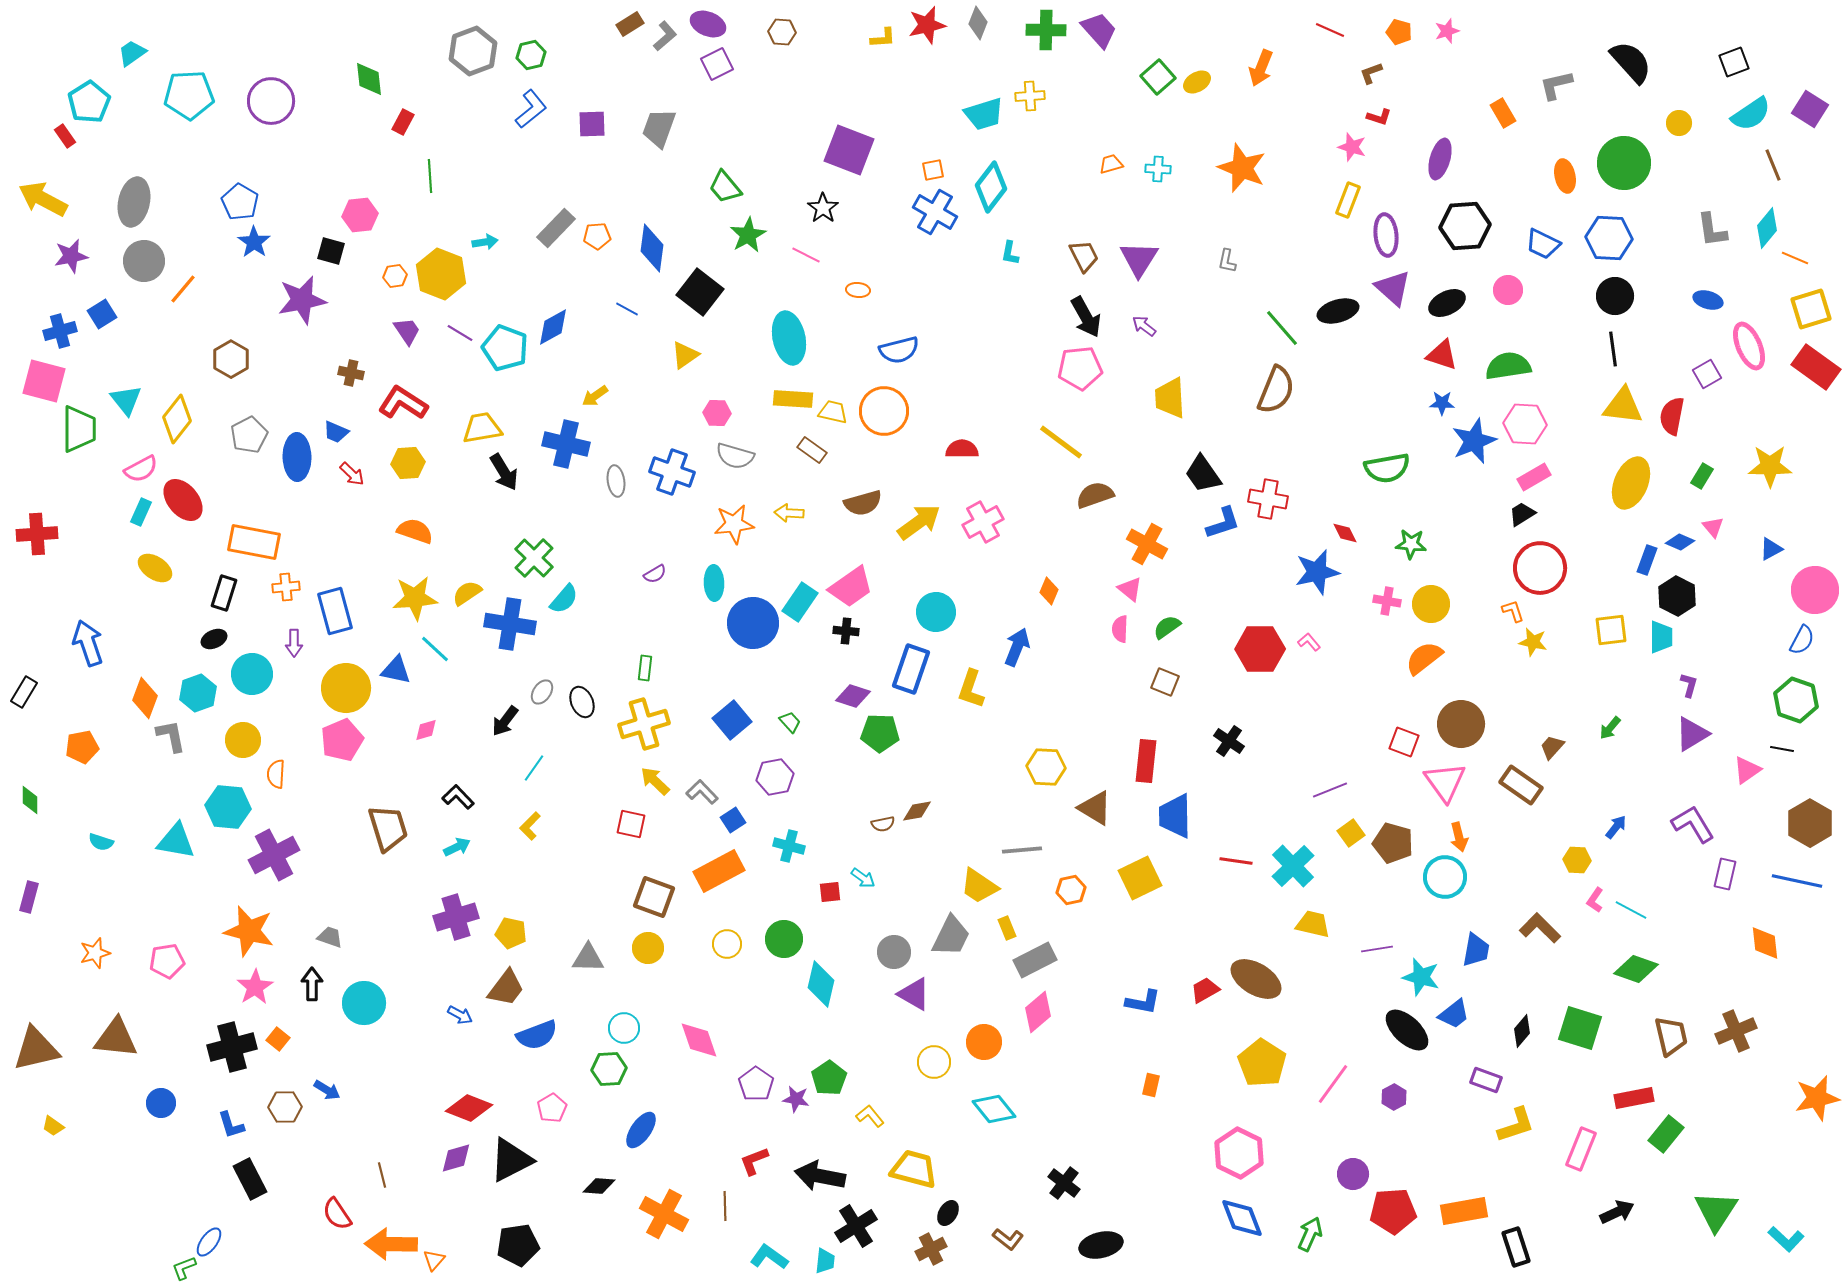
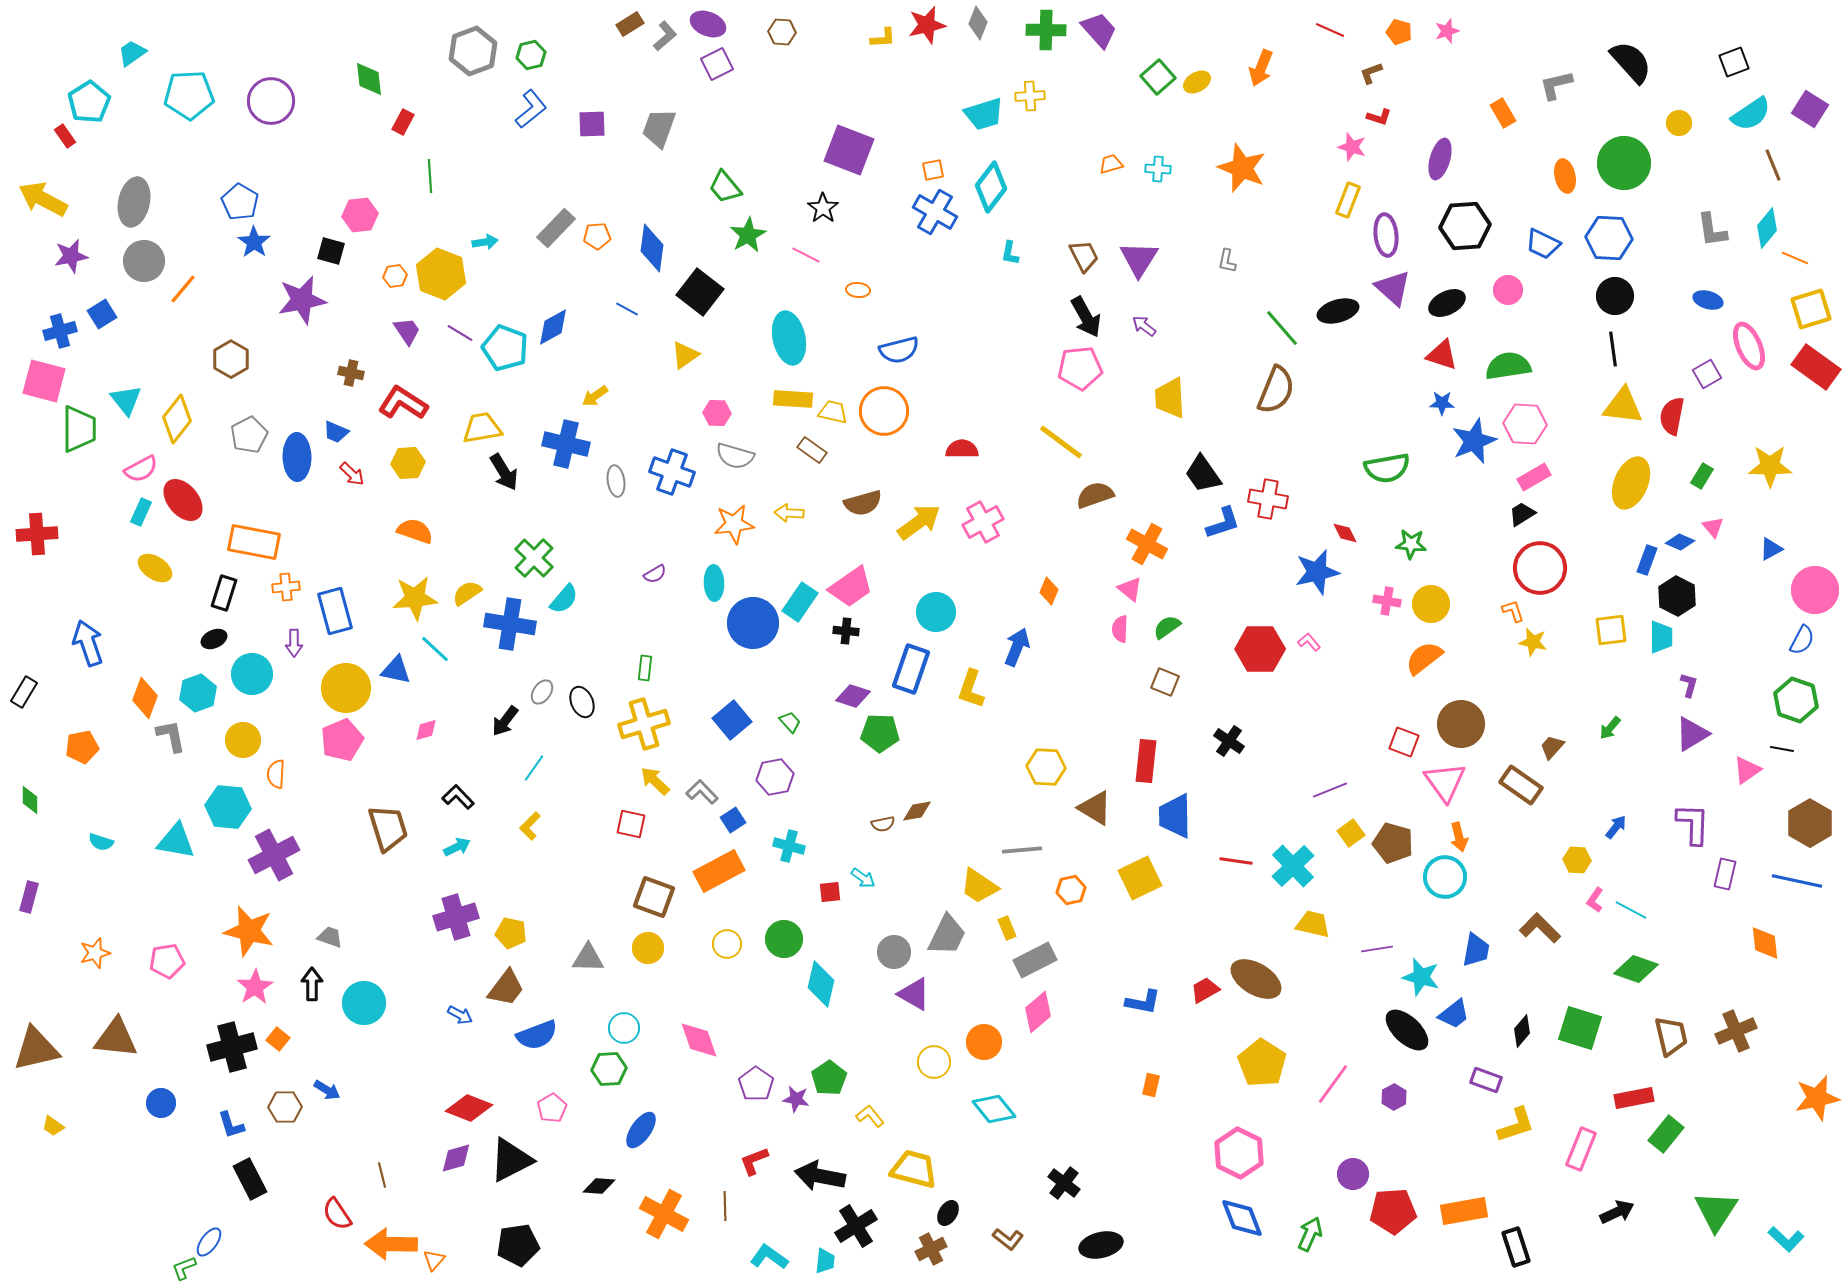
purple L-shape at (1693, 824): rotated 33 degrees clockwise
gray trapezoid at (951, 936): moved 4 px left, 1 px up
